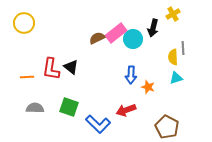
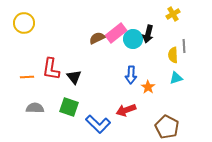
black arrow: moved 5 px left, 6 px down
gray line: moved 1 px right, 2 px up
yellow semicircle: moved 2 px up
black triangle: moved 3 px right, 10 px down; rotated 14 degrees clockwise
orange star: rotated 16 degrees clockwise
